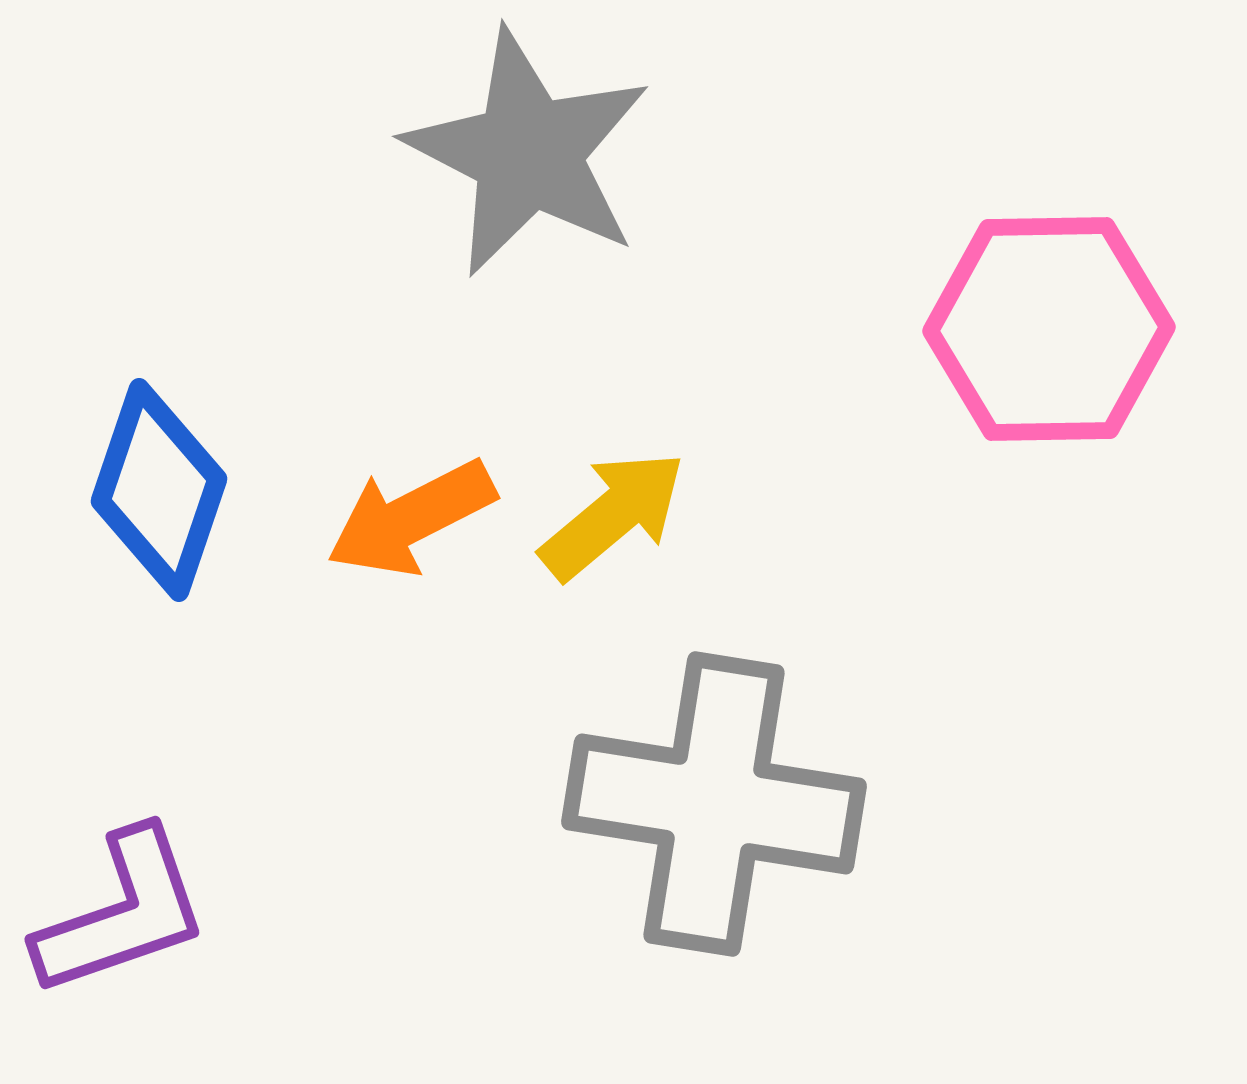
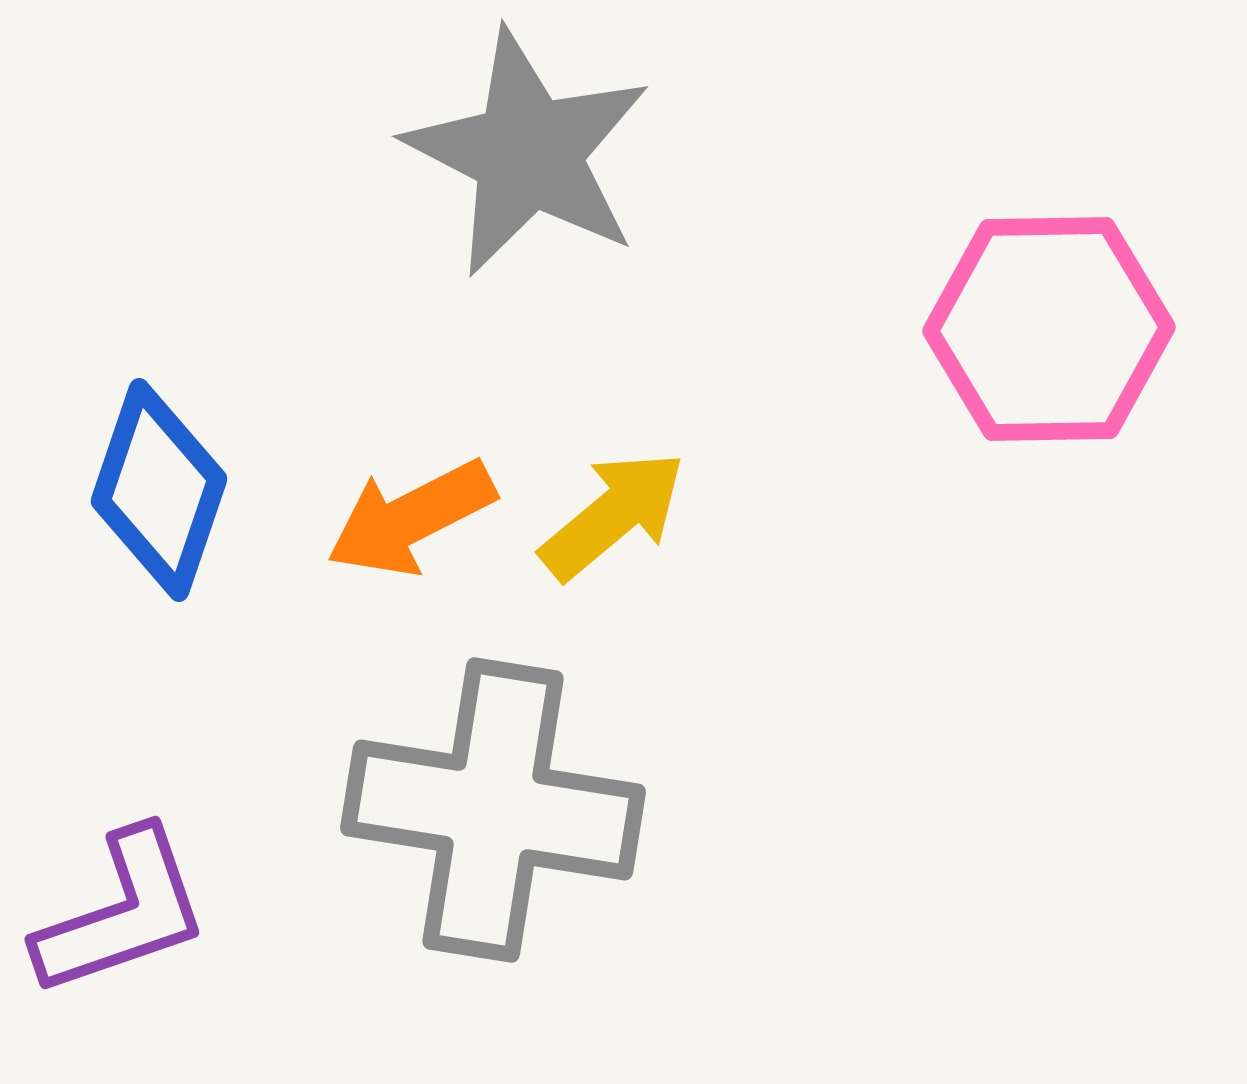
gray cross: moved 221 px left, 6 px down
